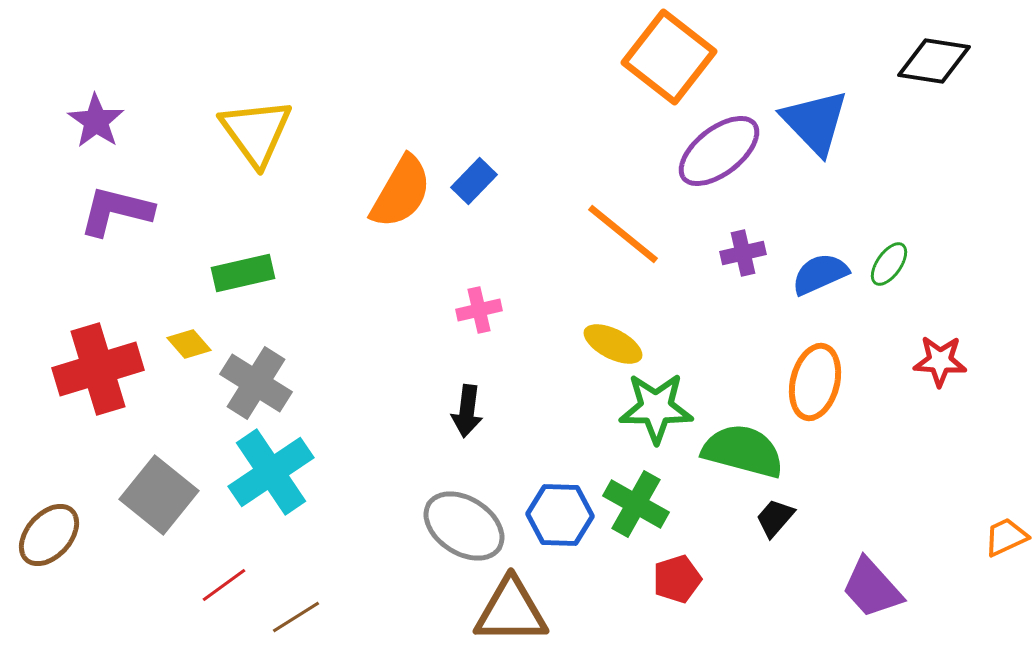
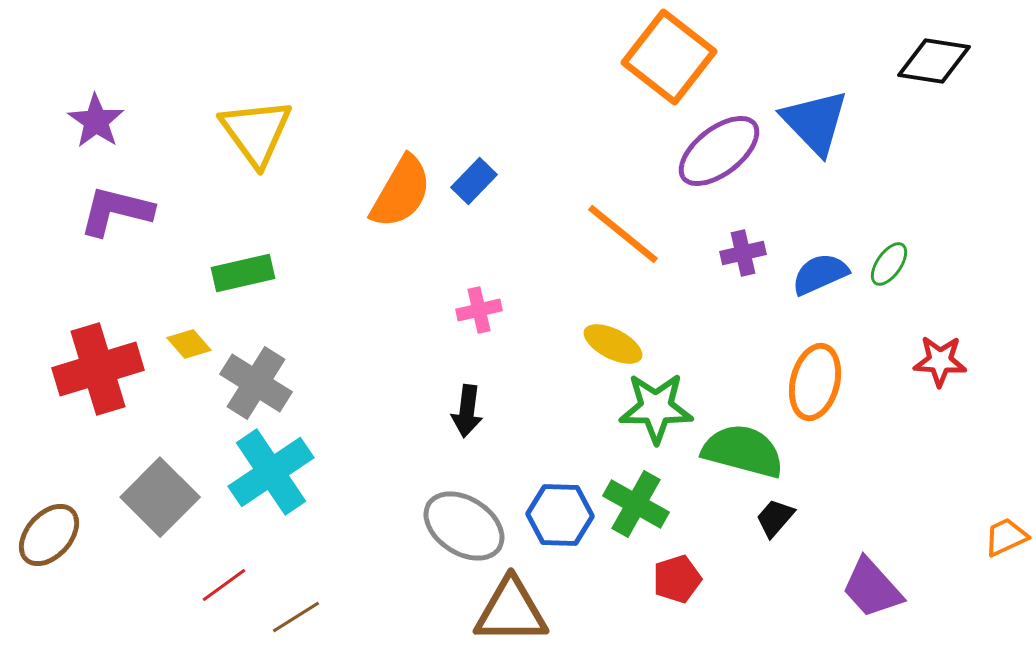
gray square: moved 1 px right, 2 px down; rotated 6 degrees clockwise
